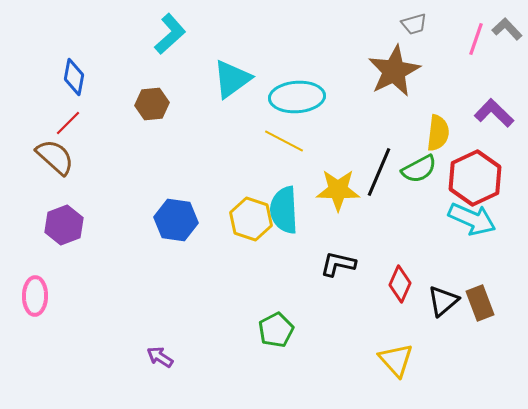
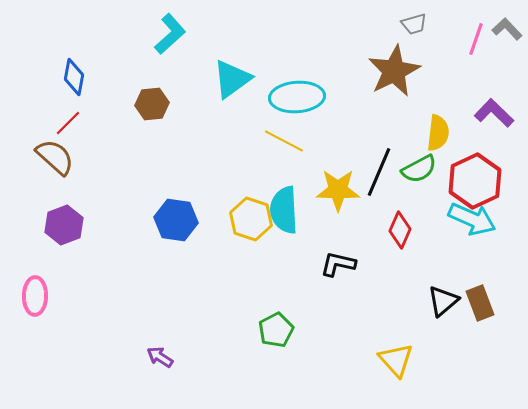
red hexagon: moved 3 px down
red diamond: moved 54 px up
